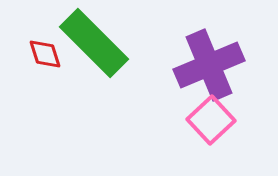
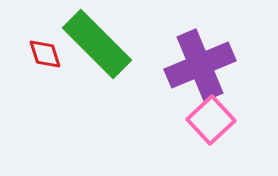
green rectangle: moved 3 px right, 1 px down
purple cross: moved 9 px left
